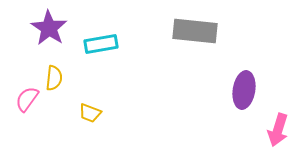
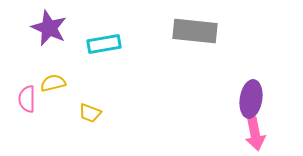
purple star: rotated 9 degrees counterclockwise
cyan rectangle: moved 3 px right
yellow semicircle: moved 1 px left, 5 px down; rotated 110 degrees counterclockwise
purple ellipse: moved 7 px right, 9 px down
pink semicircle: rotated 36 degrees counterclockwise
pink arrow: moved 23 px left, 4 px down; rotated 28 degrees counterclockwise
